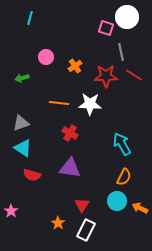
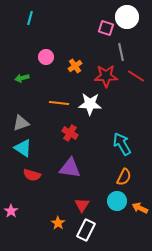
red line: moved 2 px right, 1 px down
